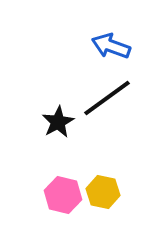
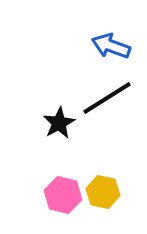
black line: rotated 4 degrees clockwise
black star: moved 1 px right, 1 px down
